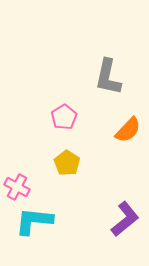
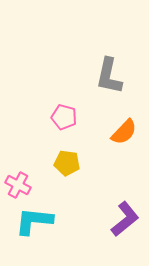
gray L-shape: moved 1 px right, 1 px up
pink pentagon: rotated 25 degrees counterclockwise
orange semicircle: moved 4 px left, 2 px down
yellow pentagon: rotated 25 degrees counterclockwise
pink cross: moved 1 px right, 2 px up
